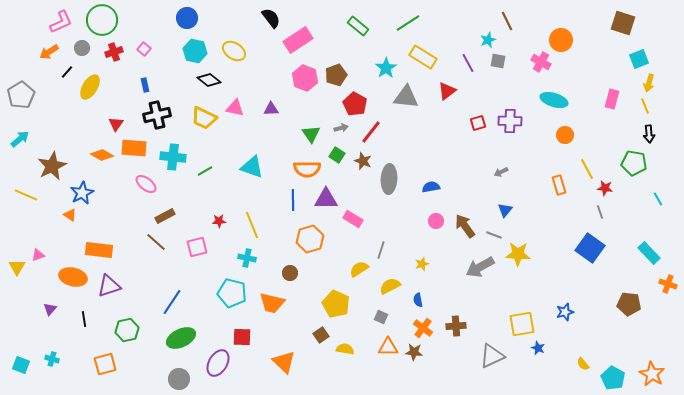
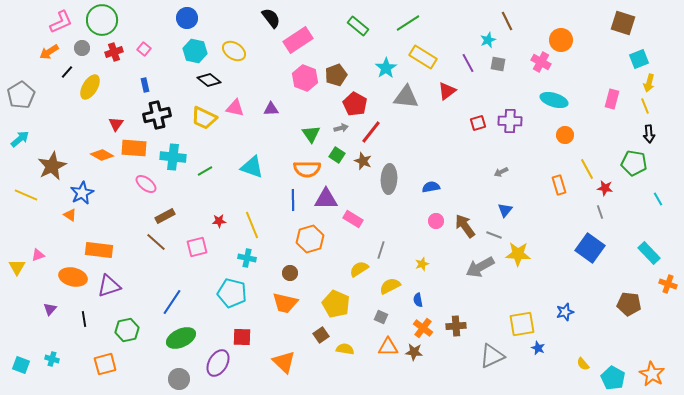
gray square at (498, 61): moved 3 px down
orange trapezoid at (272, 303): moved 13 px right
